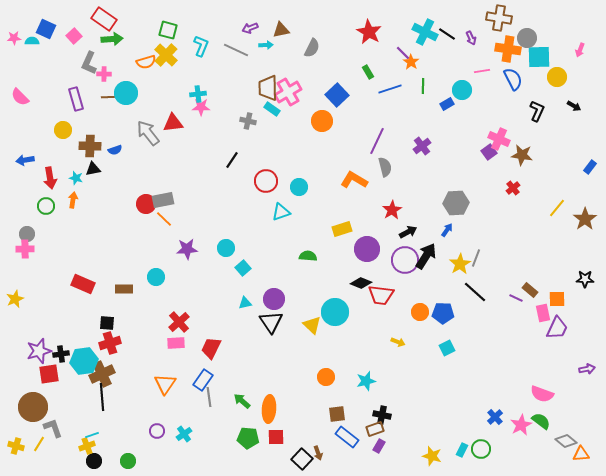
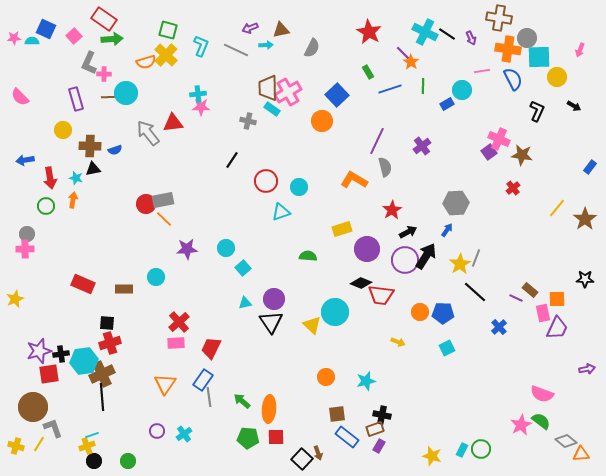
blue cross at (495, 417): moved 4 px right, 90 px up
